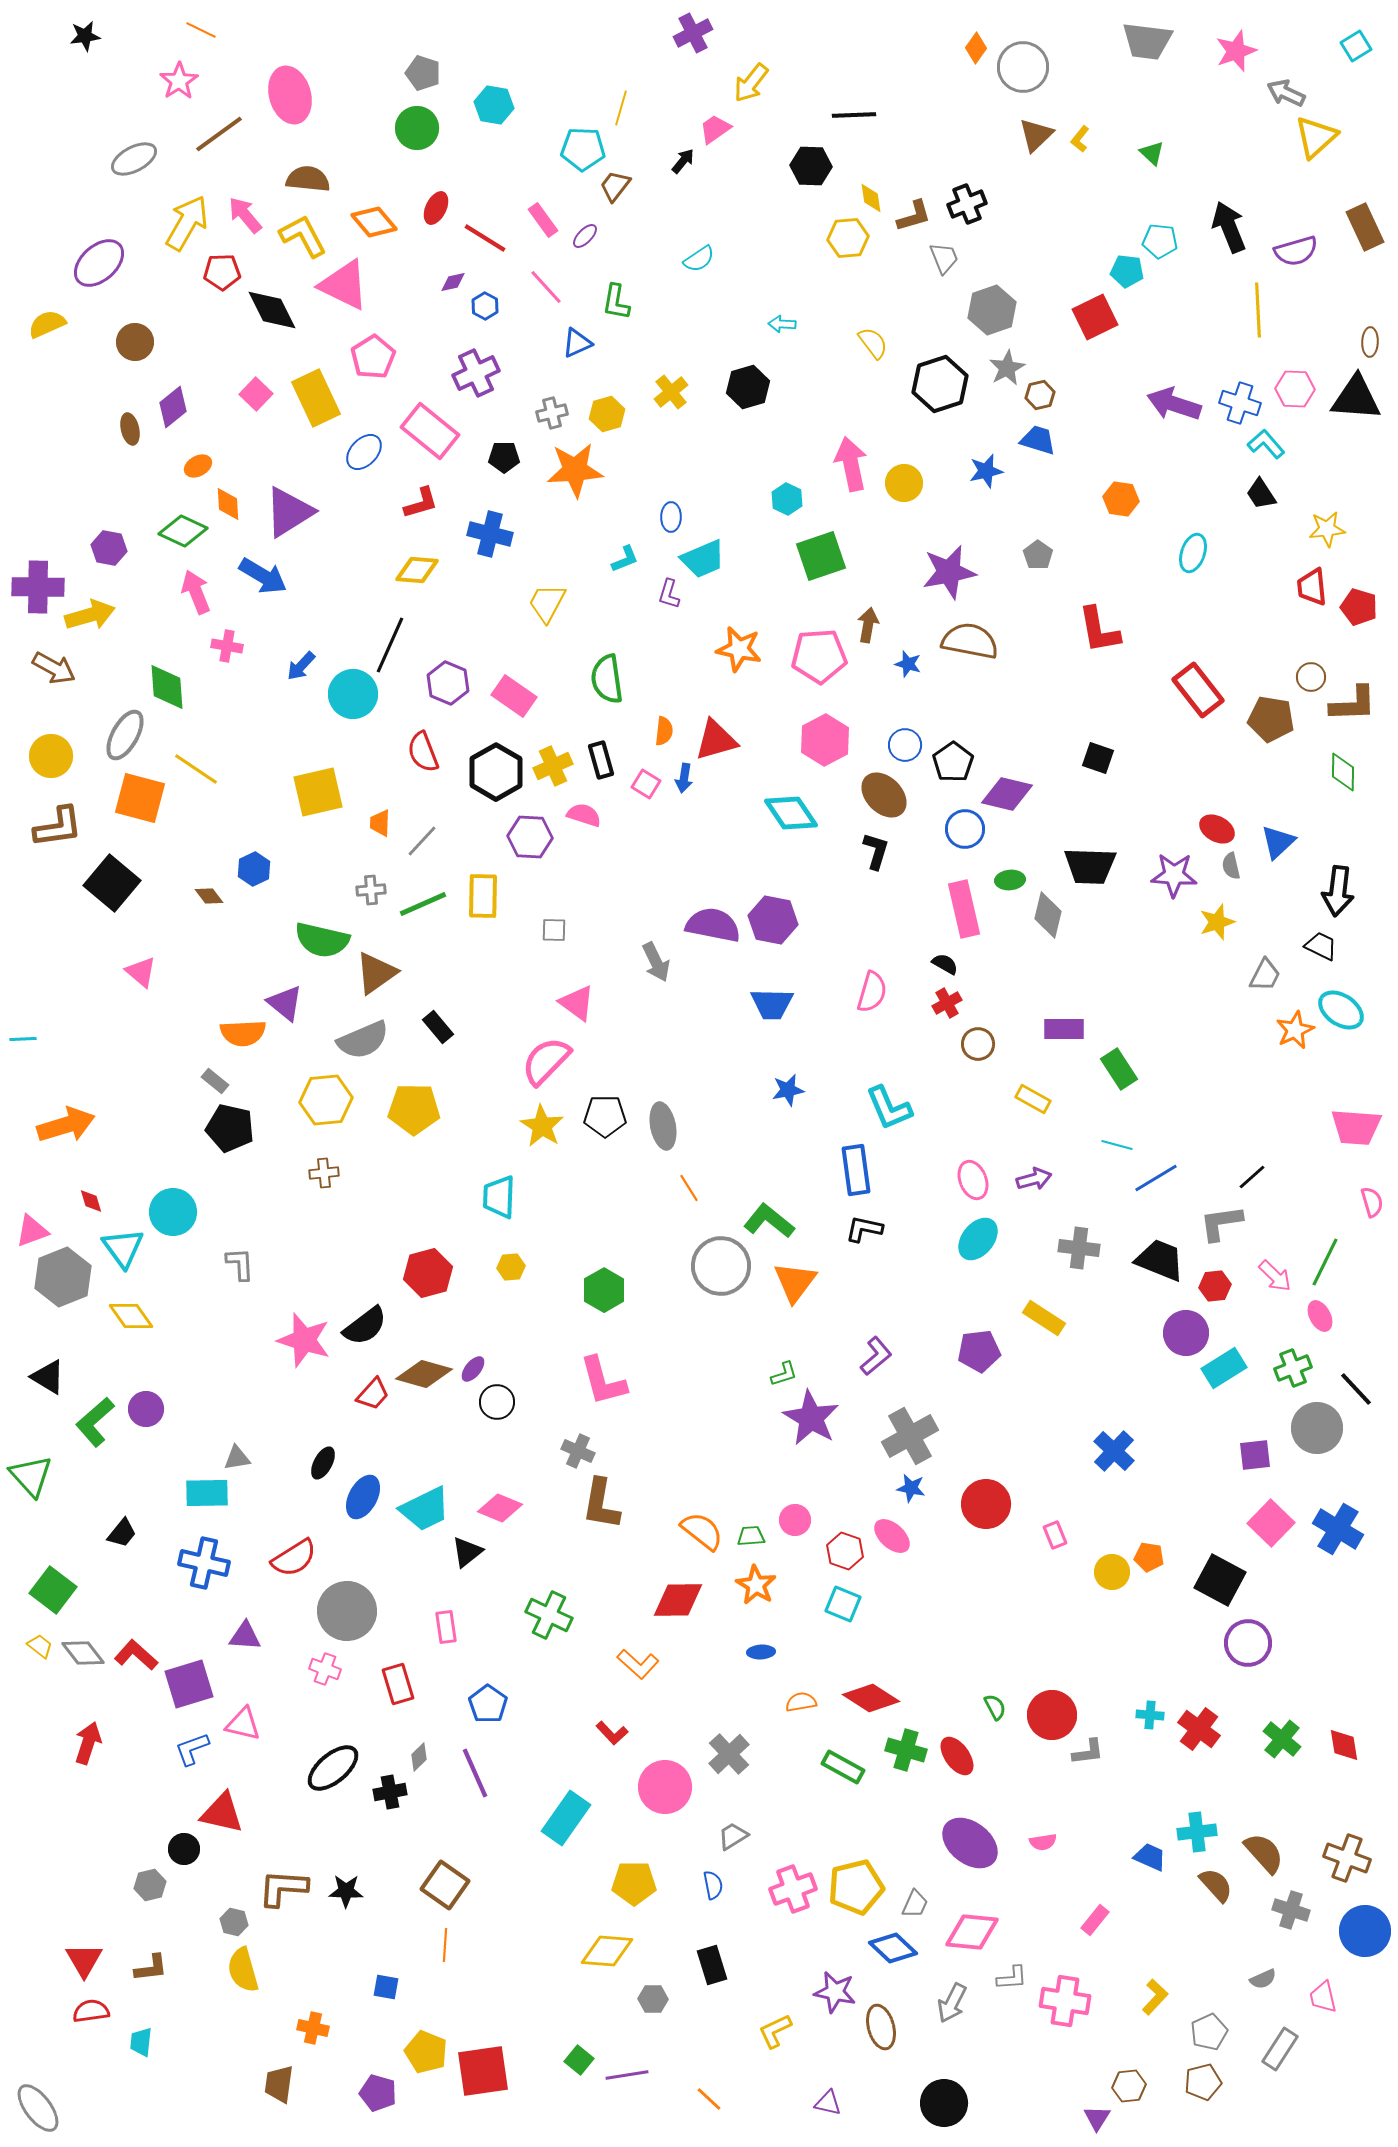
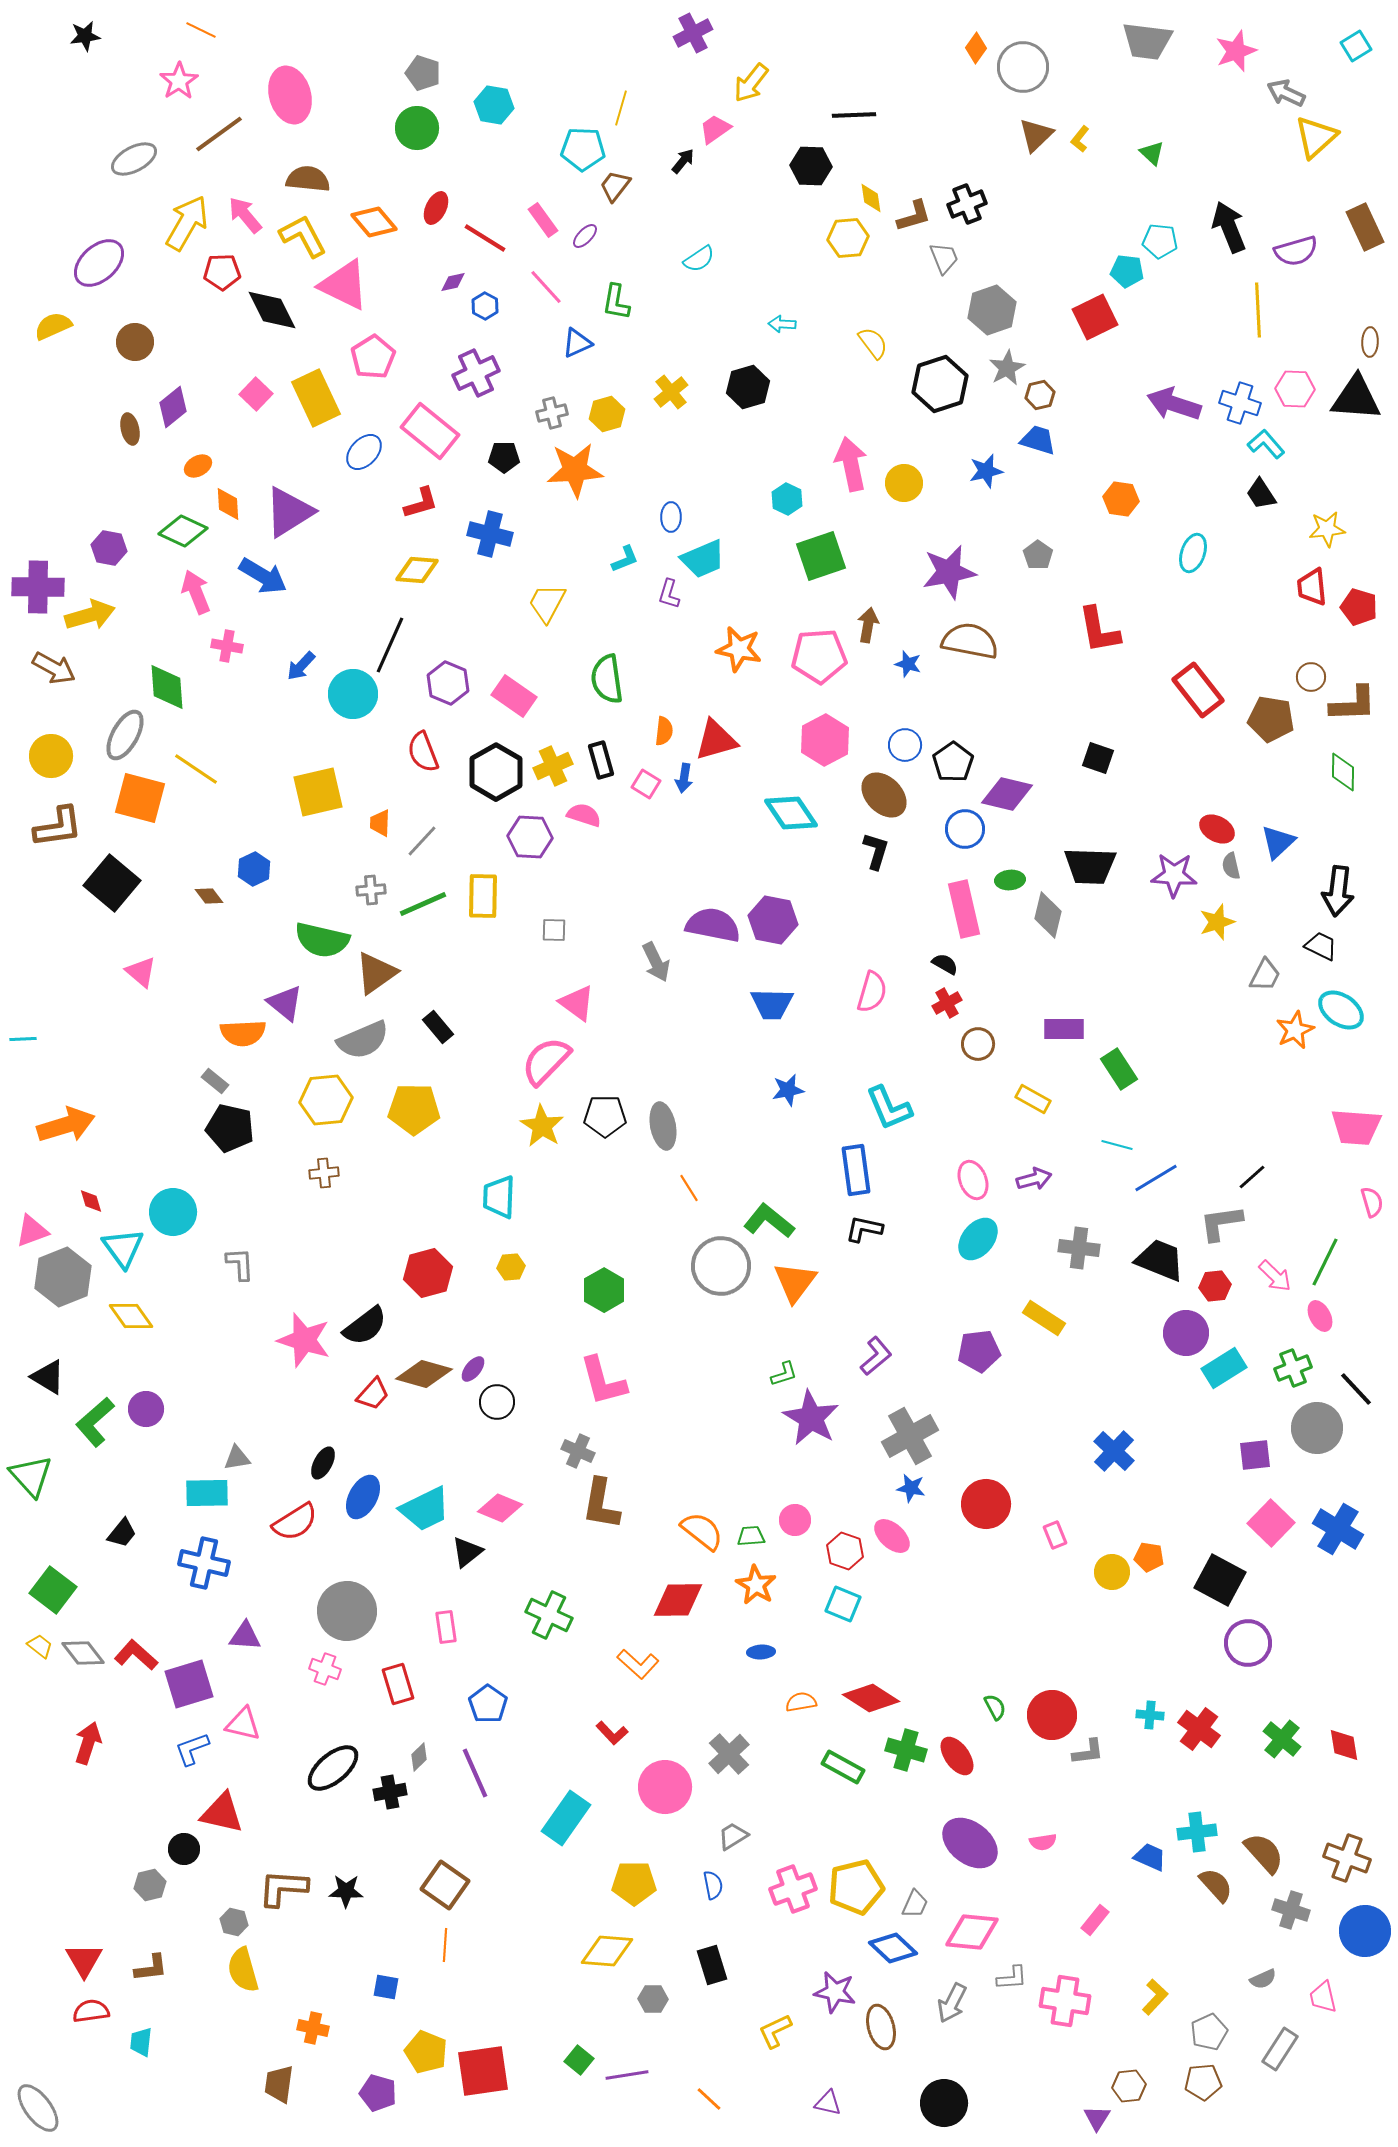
yellow semicircle at (47, 324): moved 6 px right, 2 px down
red semicircle at (294, 1558): moved 1 px right, 36 px up
brown pentagon at (1203, 2082): rotated 9 degrees clockwise
